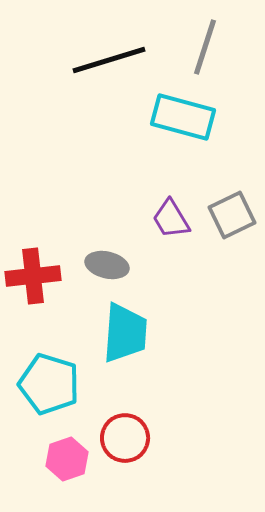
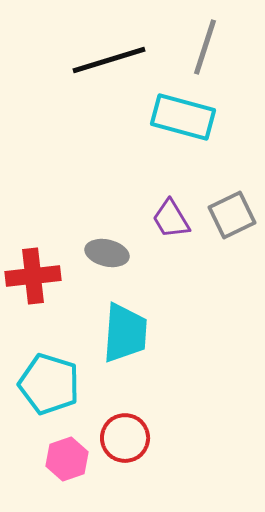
gray ellipse: moved 12 px up
